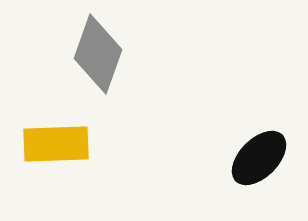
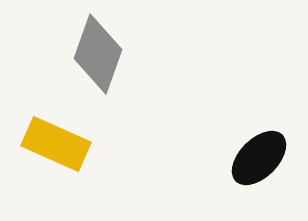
yellow rectangle: rotated 26 degrees clockwise
